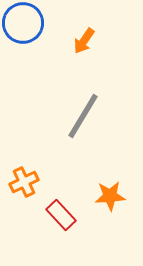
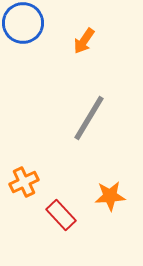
gray line: moved 6 px right, 2 px down
